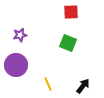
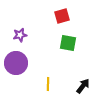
red square: moved 9 px left, 4 px down; rotated 14 degrees counterclockwise
green square: rotated 12 degrees counterclockwise
purple circle: moved 2 px up
yellow line: rotated 24 degrees clockwise
